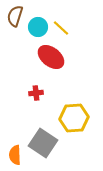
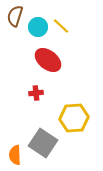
yellow line: moved 2 px up
red ellipse: moved 3 px left, 3 px down
